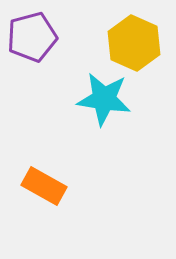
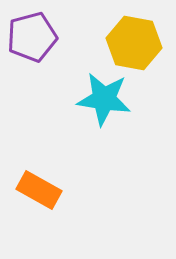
yellow hexagon: rotated 14 degrees counterclockwise
orange rectangle: moved 5 px left, 4 px down
